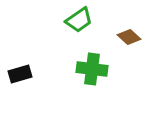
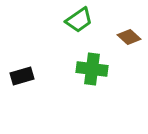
black rectangle: moved 2 px right, 2 px down
